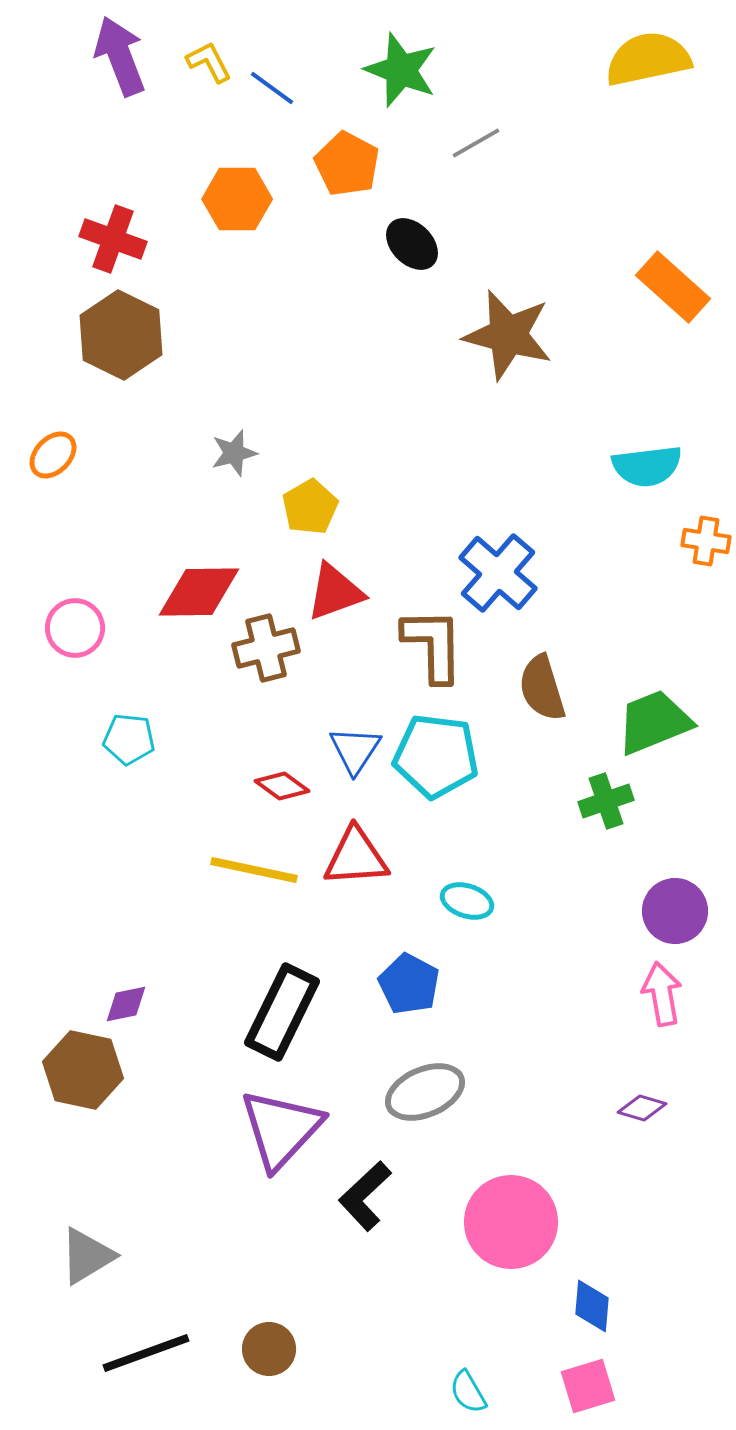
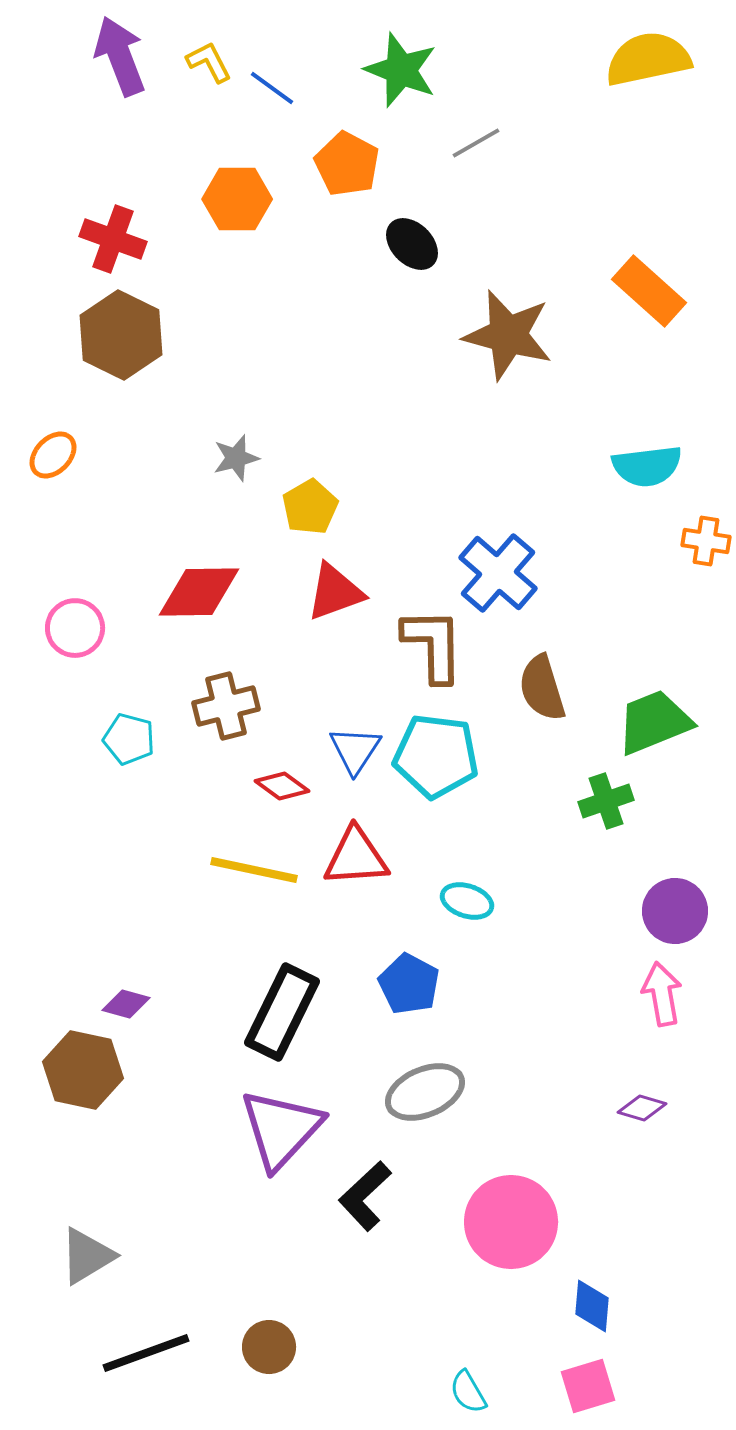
orange rectangle at (673, 287): moved 24 px left, 4 px down
gray star at (234, 453): moved 2 px right, 5 px down
brown cross at (266, 648): moved 40 px left, 58 px down
cyan pentagon at (129, 739): rotated 9 degrees clockwise
purple diamond at (126, 1004): rotated 27 degrees clockwise
brown circle at (269, 1349): moved 2 px up
